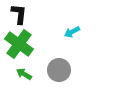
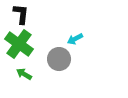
black L-shape: moved 2 px right
cyan arrow: moved 3 px right, 7 px down
gray circle: moved 11 px up
